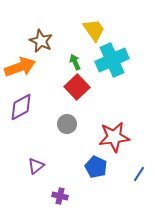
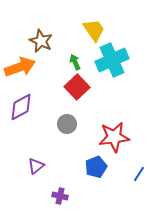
blue pentagon: rotated 25 degrees clockwise
